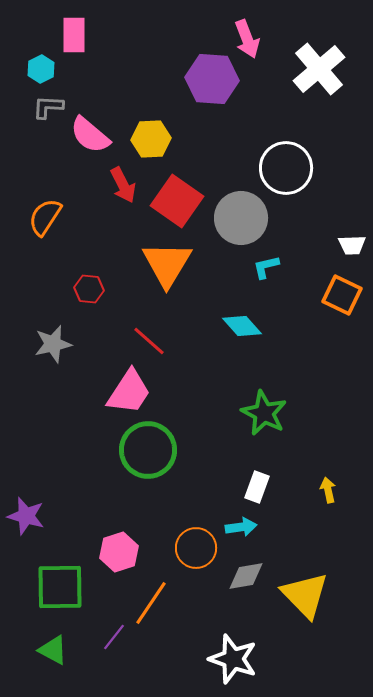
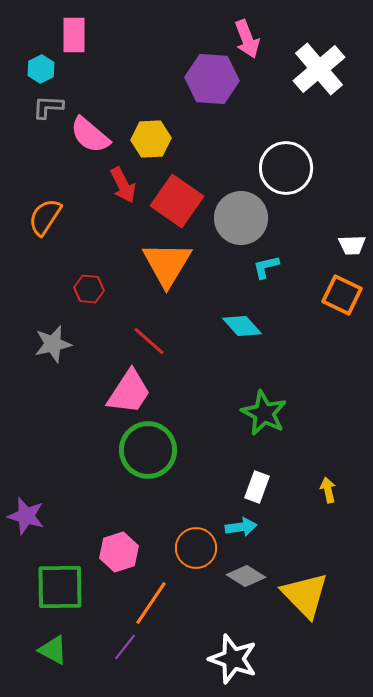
gray diamond: rotated 42 degrees clockwise
purple line: moved 11 px right, 10 px down
